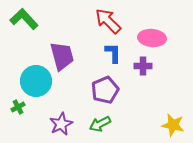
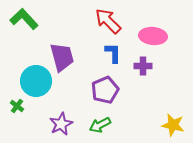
pink ellipse: moved 1 px right, 2 px up
purple trapezoid: moved 1 px down
green cross: moved 1 px left, 1 px up; rotated 24 degrees counterclockwise
green arrow: moved 1 px down
